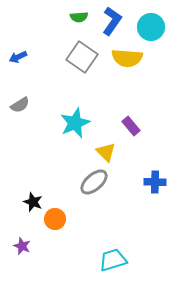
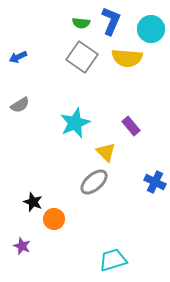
green semicircle: moved 2 px right, 6 px down; rotated 12 degrees clockwise
blue L-shape: moved 1 px left; rotated 12 degrees counterclockwise
cyan circle: moved 2 px down
blue cross: rotated 25 degrees clockwise
orange circle: moved 1 px left
